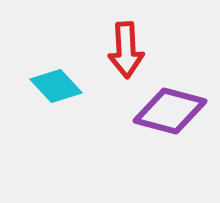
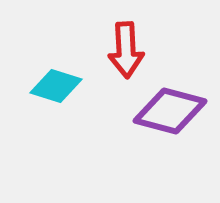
cyan diamond: rotated 30 degrees counterclockwise
